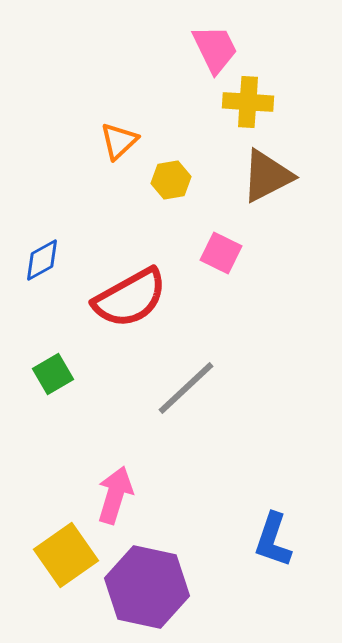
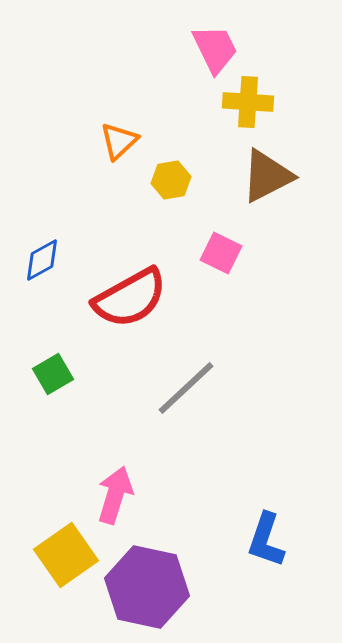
blue L-shape: moved 7 px left
